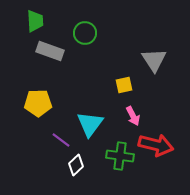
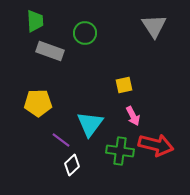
gray triangle: moved 34 px up
green cross: moved 5 px up
white diamond: moved 4 px left
